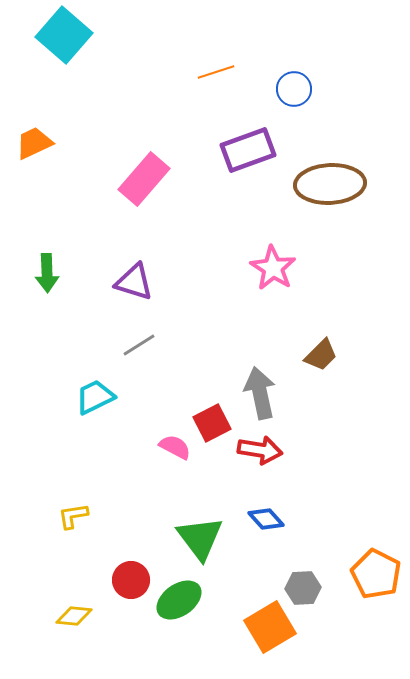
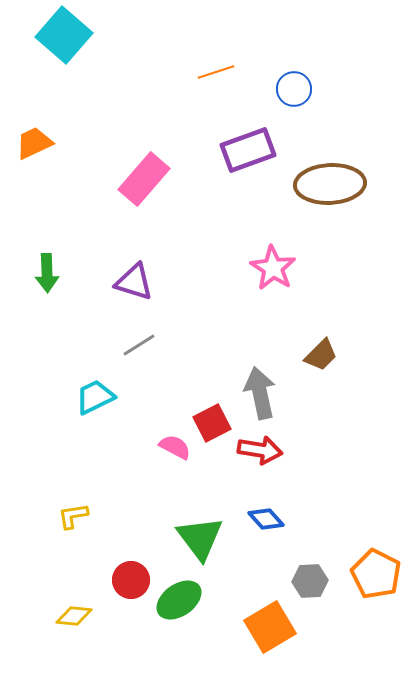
gray hexagon: moved 7 px right, 7 px up
